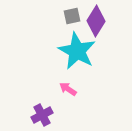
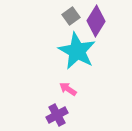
gray square: moved 1 px left; rotated 24 degrees counterclockwise
purple cross: moved 15 px right
